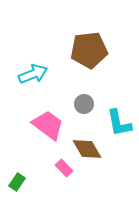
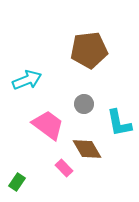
cyan arrow: moved 6 px left, 6 px down
